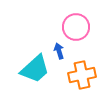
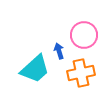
pink circle: moved 8 px right, 8 px down
orange cross: moved 1 px left, 2 px up
